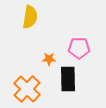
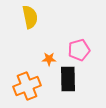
yellow semicircle: rotated 20 degrees counterclockwise
pink pentagon: moved 2 px down; rotated 15 degrees counterclockwise
orange cross: moved 3 px up; rotated 24 degrees clockwise
